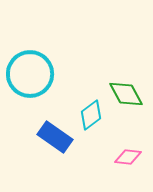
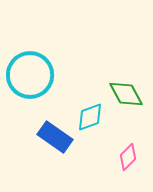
cyan circle: moved 1 px down
cyan diamond: moved 1 px left, 2 px down; rotated 16 degrees clockwise
pink diamond: rotated 52 degrees counterclockwise
